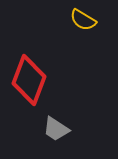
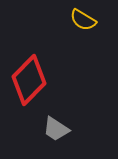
red diamond: rotated 24 degrees clockwise
